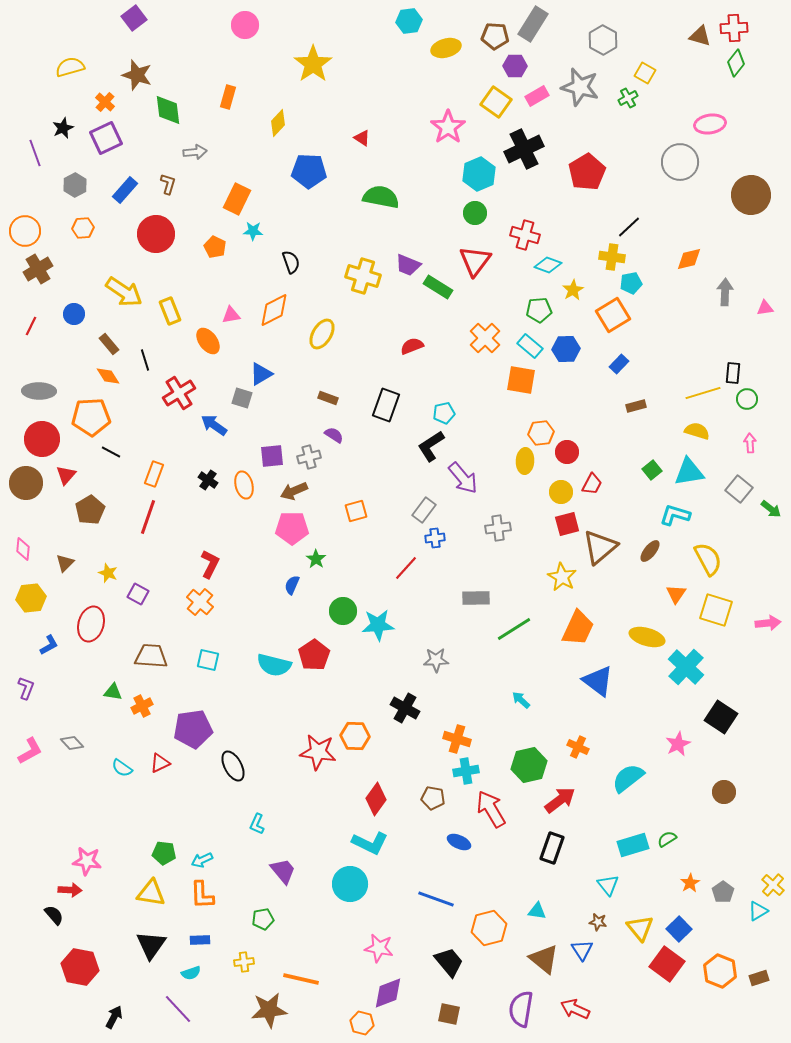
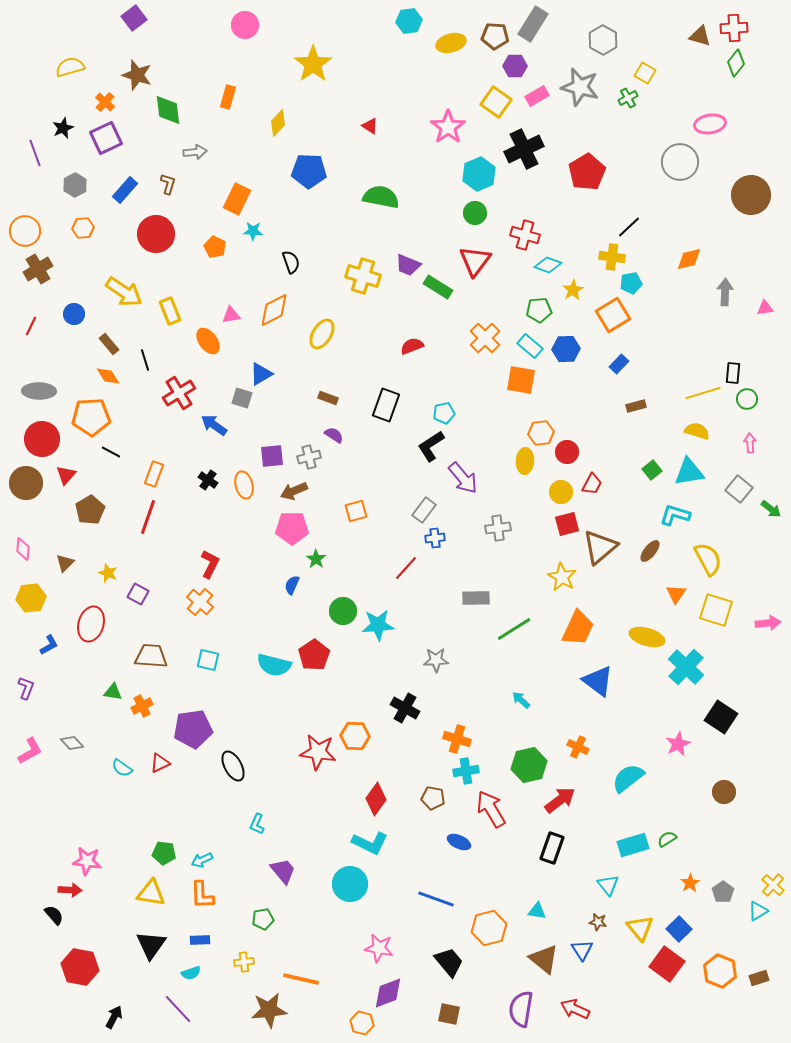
yellow ellipse at (446, 48): moved 5 px right, 5 px up
red triangle at (362, 138): moved 8 px right, 12 px up
